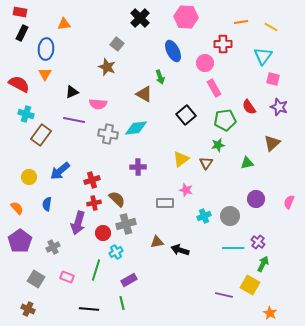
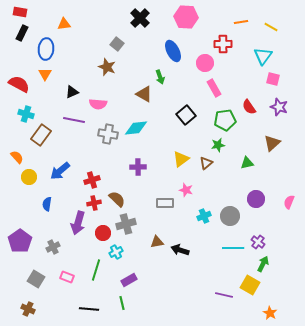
brown triangle at (206, 163): rotated 16 degrees clockwise
orange semicircle at (17, 208): moved 51 px up
